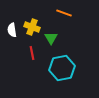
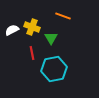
orange line: moved 1 px left, 3 px down
white semicircle: rotated 72 degrees clockwise
cyan hexagon: moved 8 px left, 1 px down
